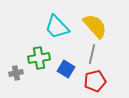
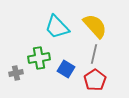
gray line: moved 2 px right
red pentagon: moved 1 px up; rotated 20 degrees counterclockwise
